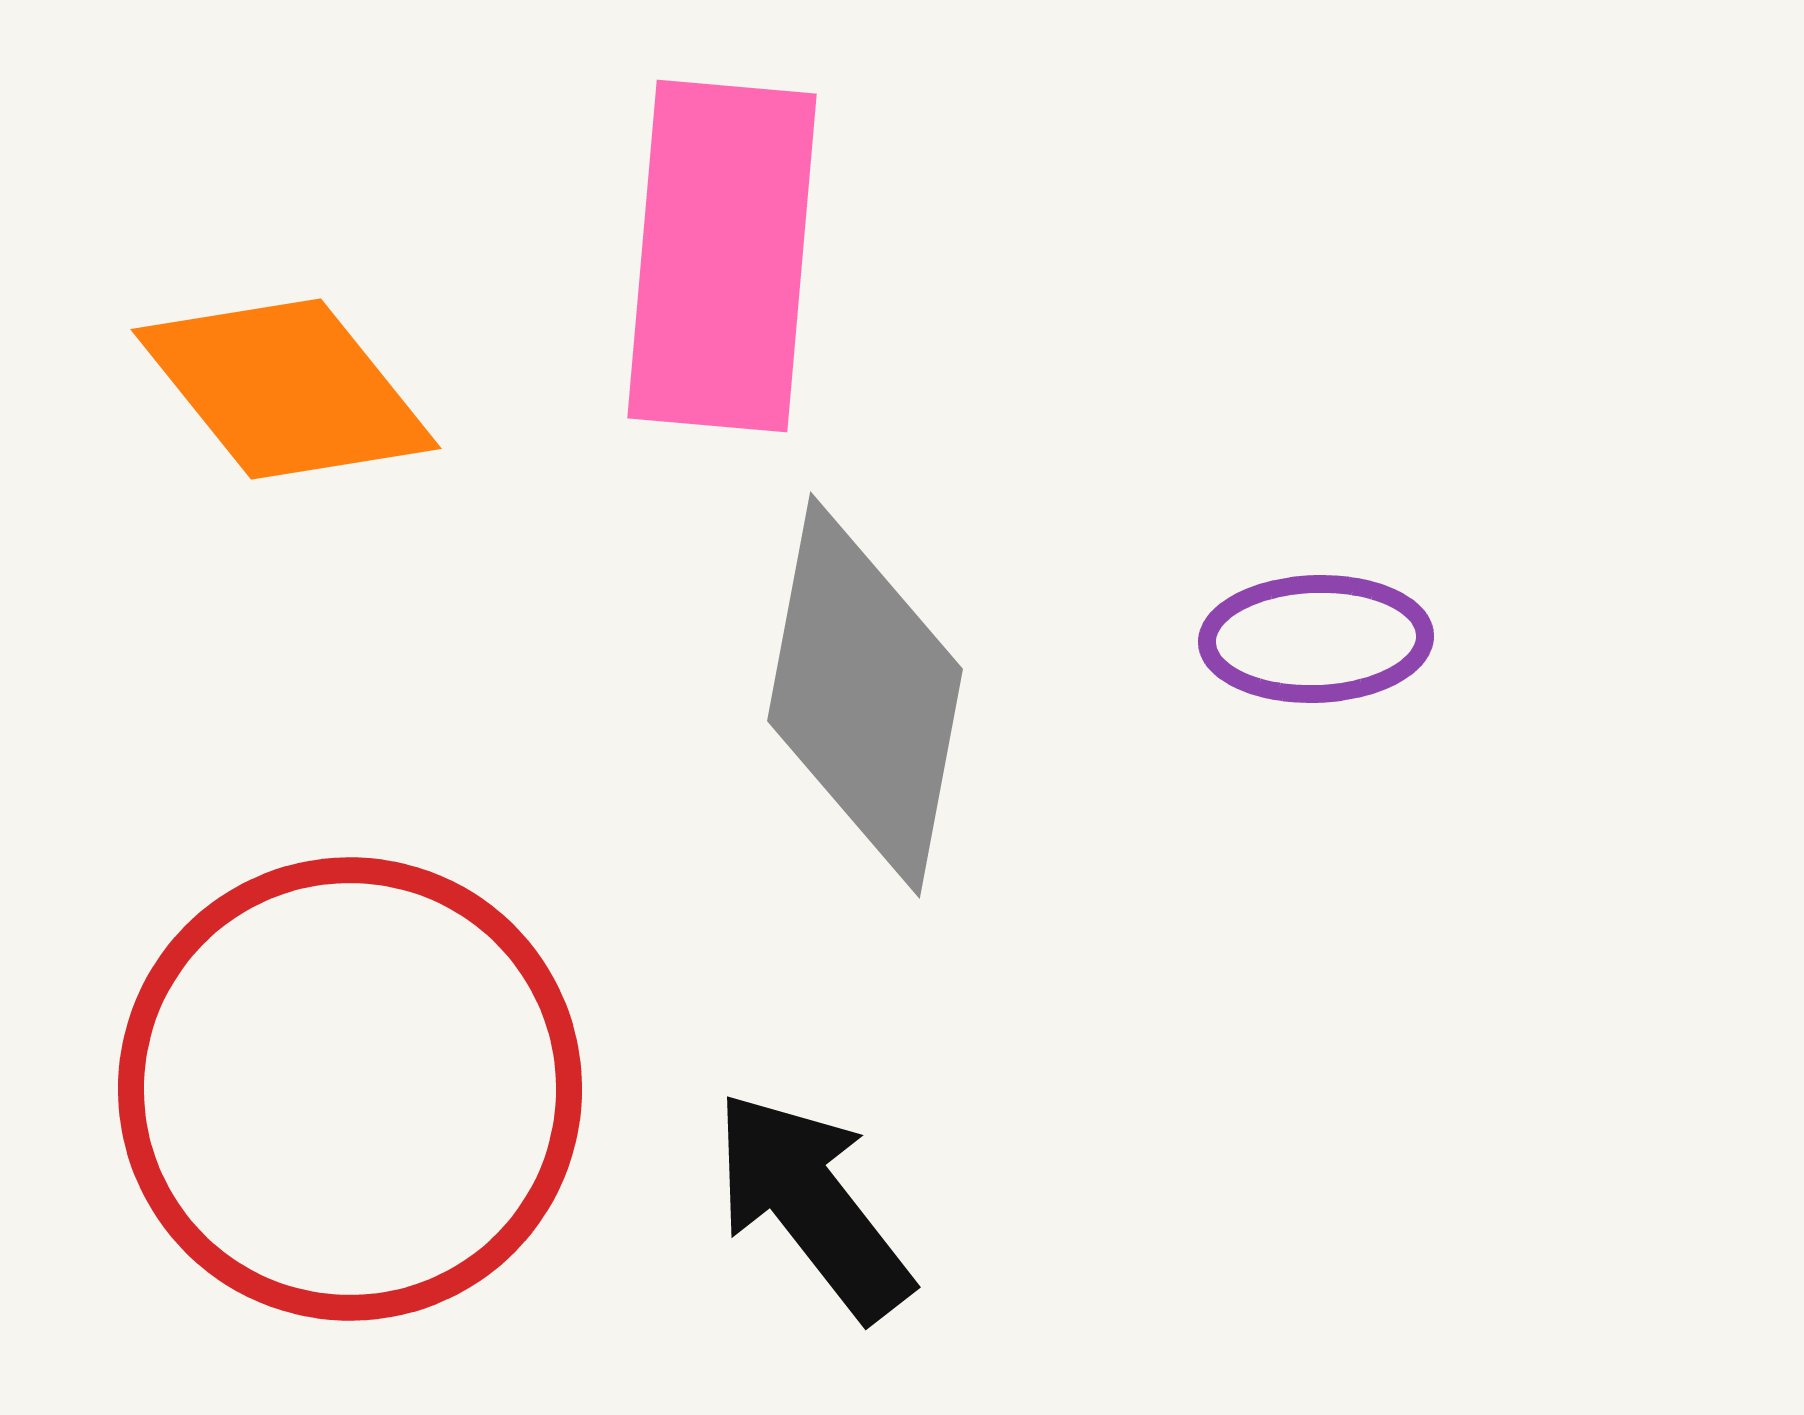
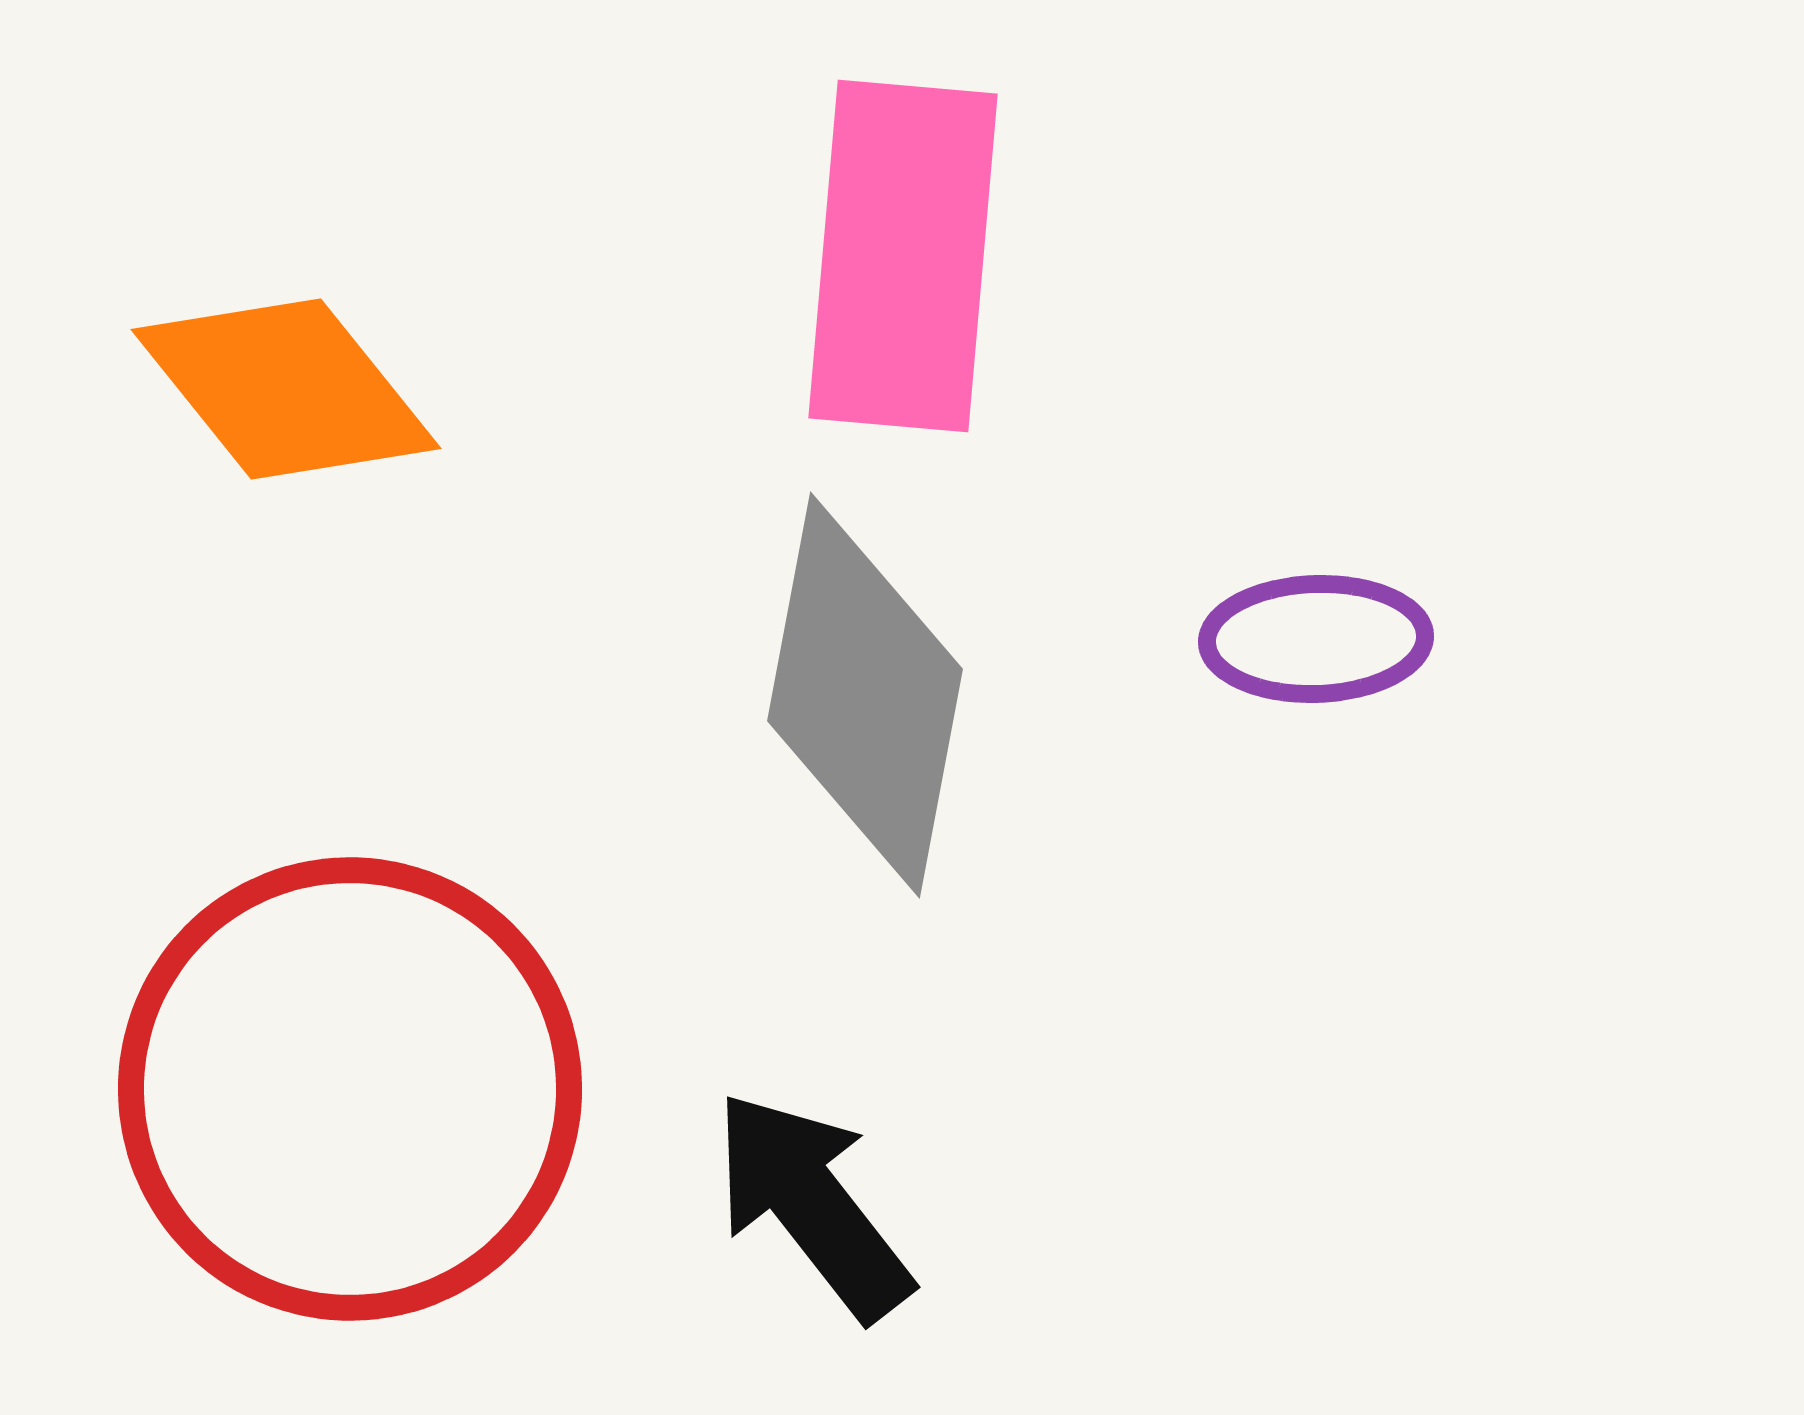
pink rectangle: moved 181 px right
